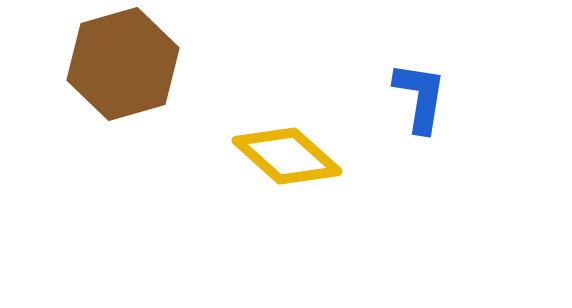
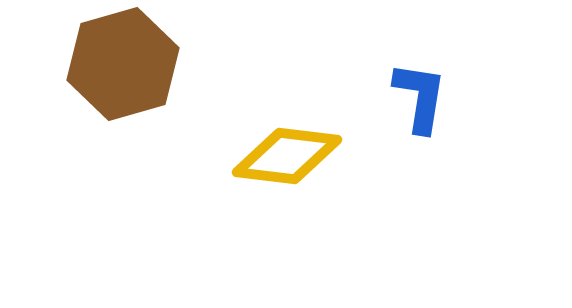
yellow diamond: rotated 35 degrees counterclockwise
